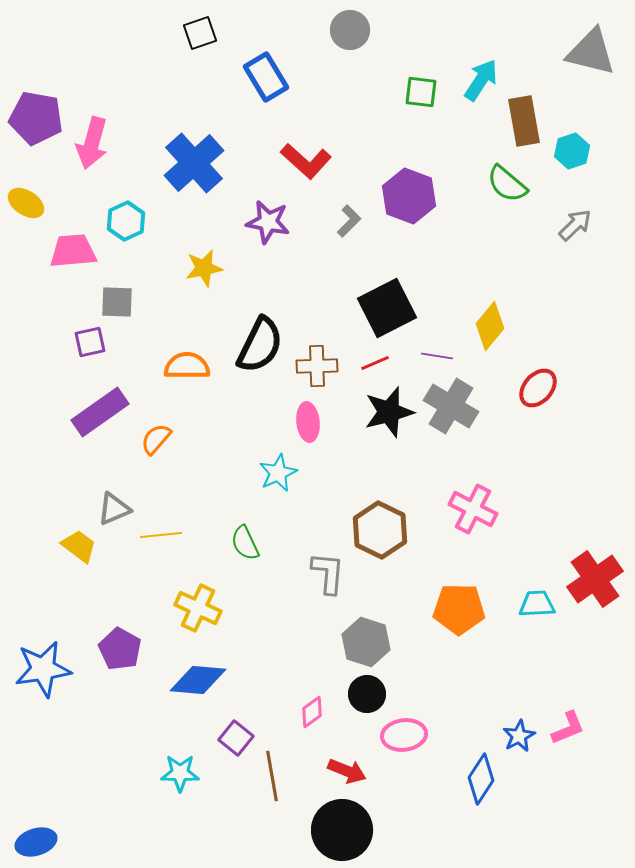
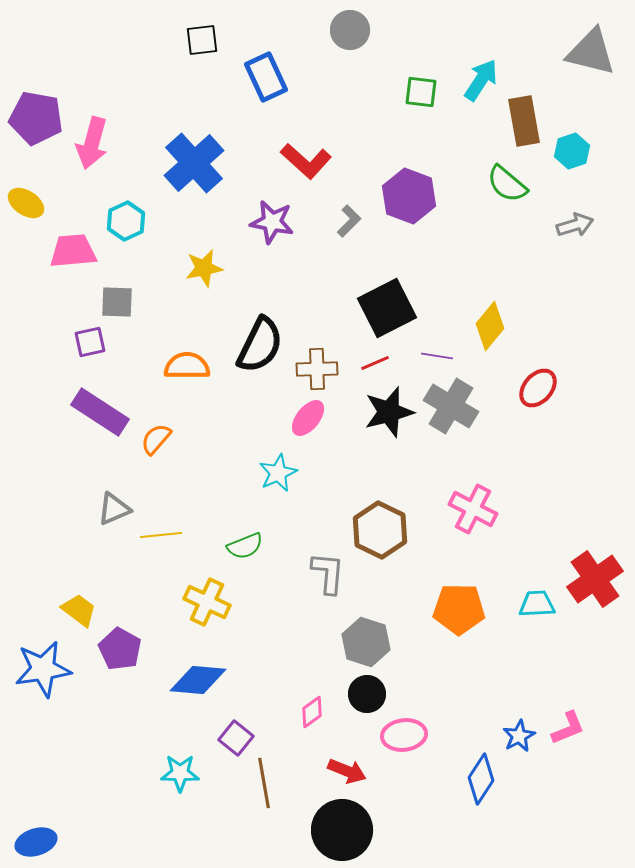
black square at (200, 33): moved 2 px right, 7 px down; rotated 12 degrees clockwise
blue rectangle at (266, 77): rotated 6 degrees clockwise
purple star at (268, 222): moved 4 px right
gray arrow at (575, 225): rotated 27 degrees clockwise
brown cross at (317, 366): moved 3 px down
purple rectangle at (100, 412): rotated 68 degrees clockwise
pink ellipse at (308, 422): moved 4 px up; rotated 45 degrees clockwise
green semicircle at (245, 543): moved 3 px down; rotated 87 degrees counterclockwise
yellow trapezoid at (79, 546): moved 64 px down
yellow cross at (198, 608): moved 9 px right, 6 px up
brown line at (272, 776): moved 8 px left, 7 px down
